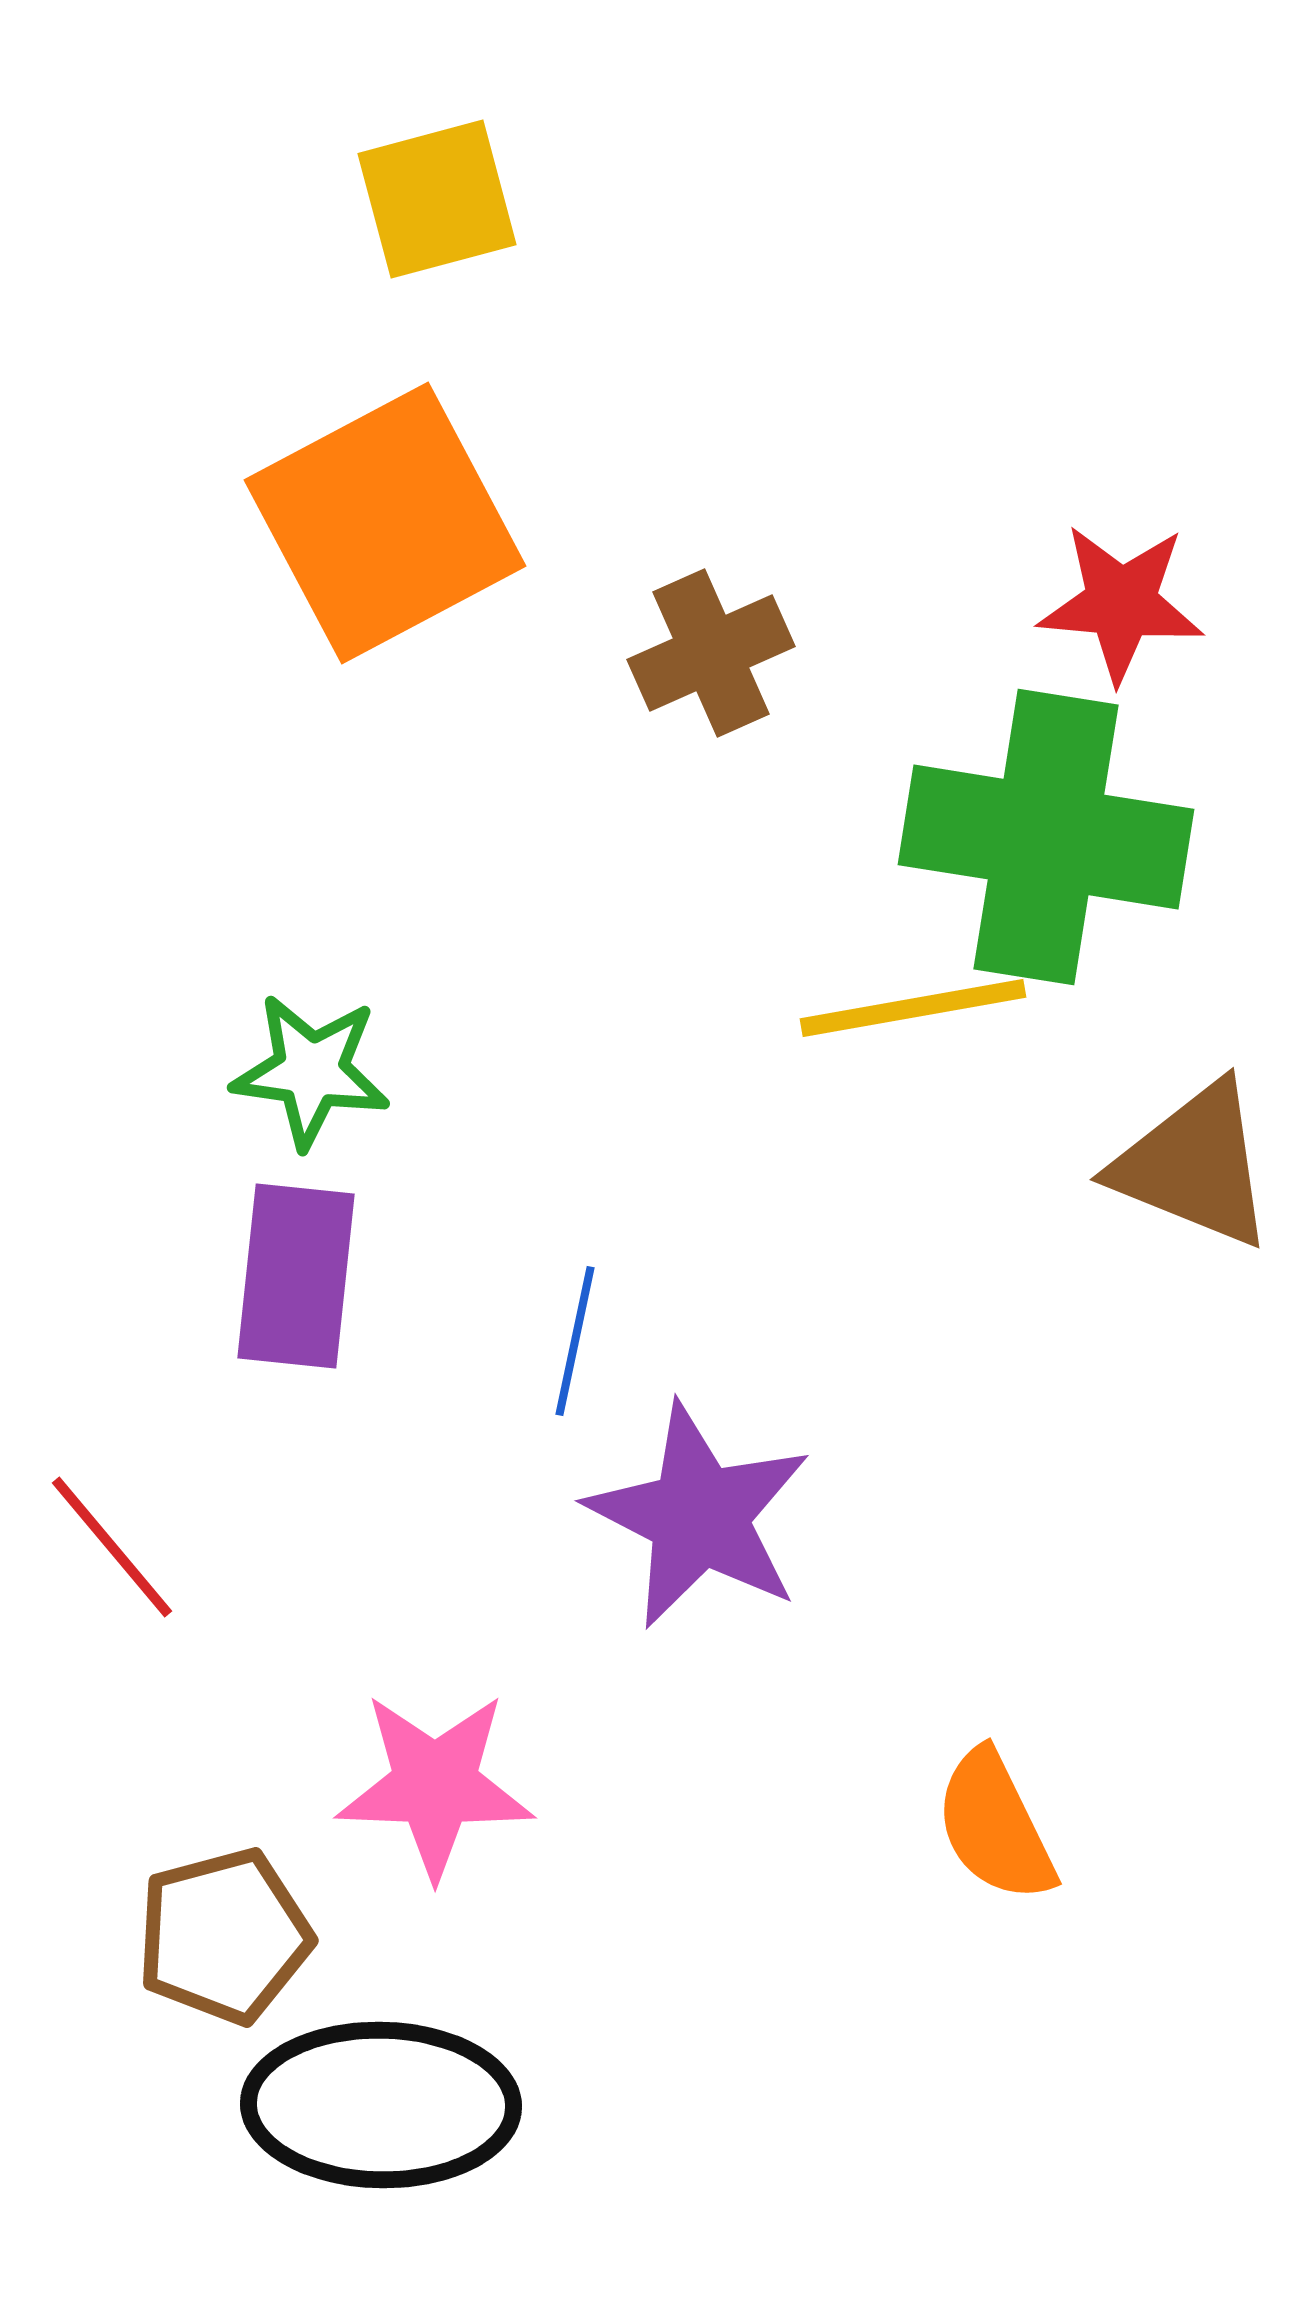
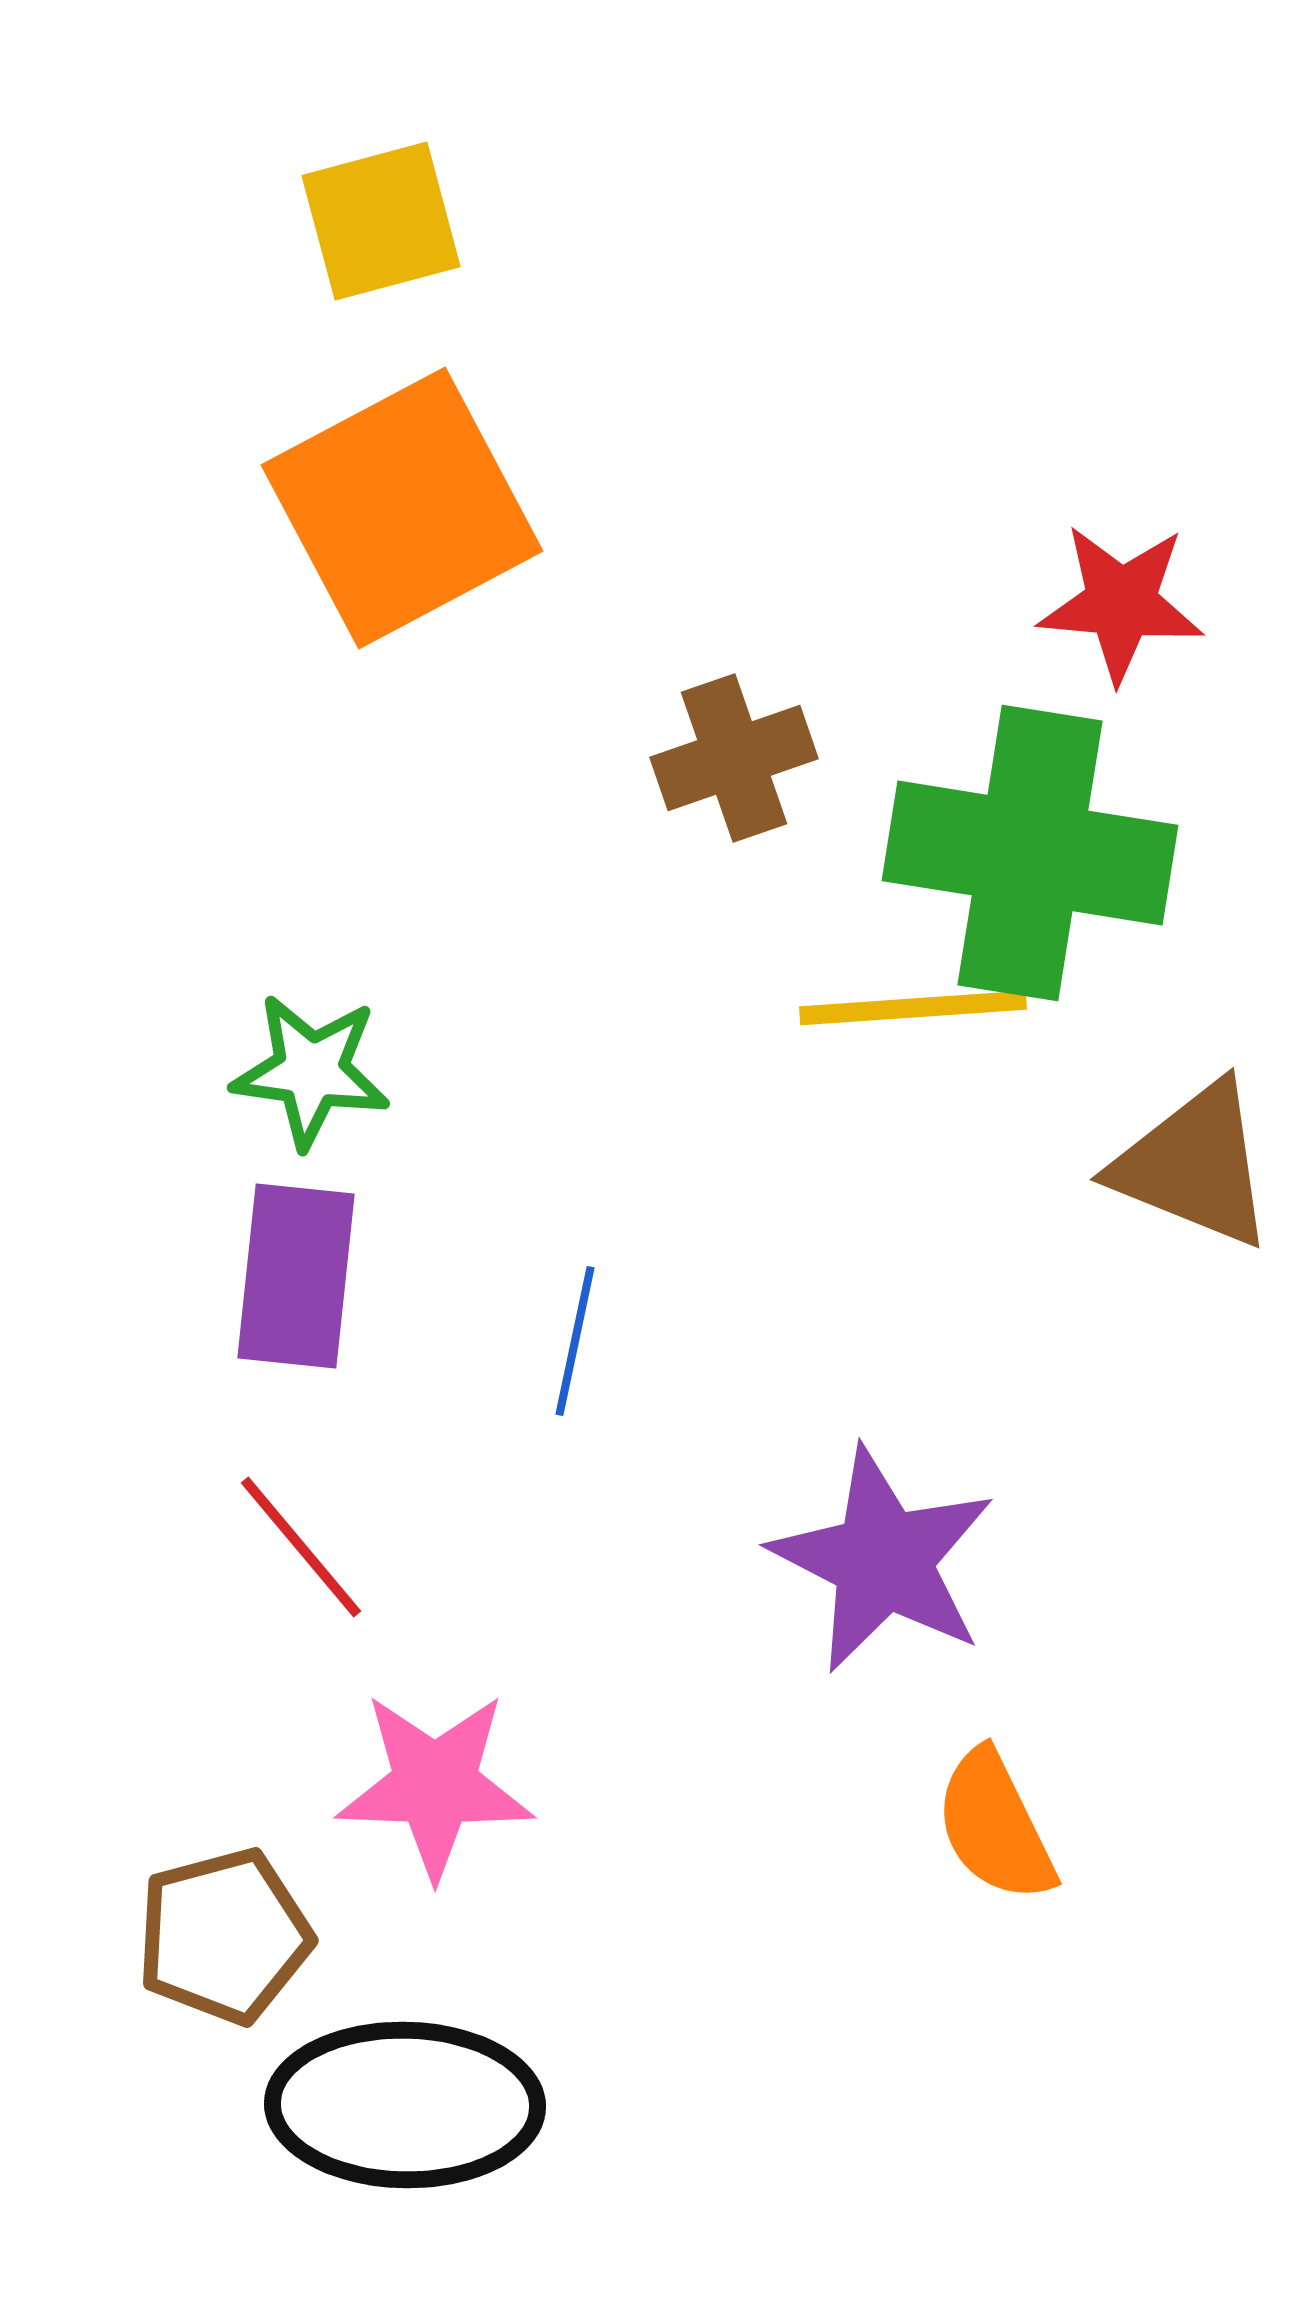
yellow square: moved 56 px left, 22 px down
orange square: moved 17 px right, 15 px up
brown cross: moved 23 px right, 105 px down; rotated 5 degrees clockwise
green cross: moved 16 px left, 16 px down
yellow line: rotated 6 degrees clockwise
purple star: moved 184 px right, 44 px down
red line: moved 189 px right
black ellipse: moved 24 px right
